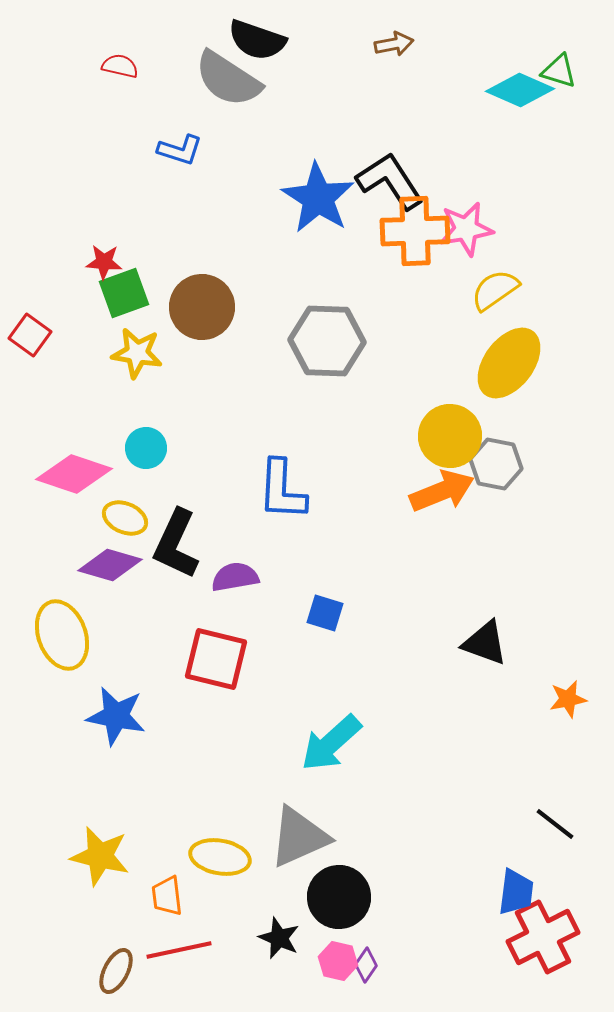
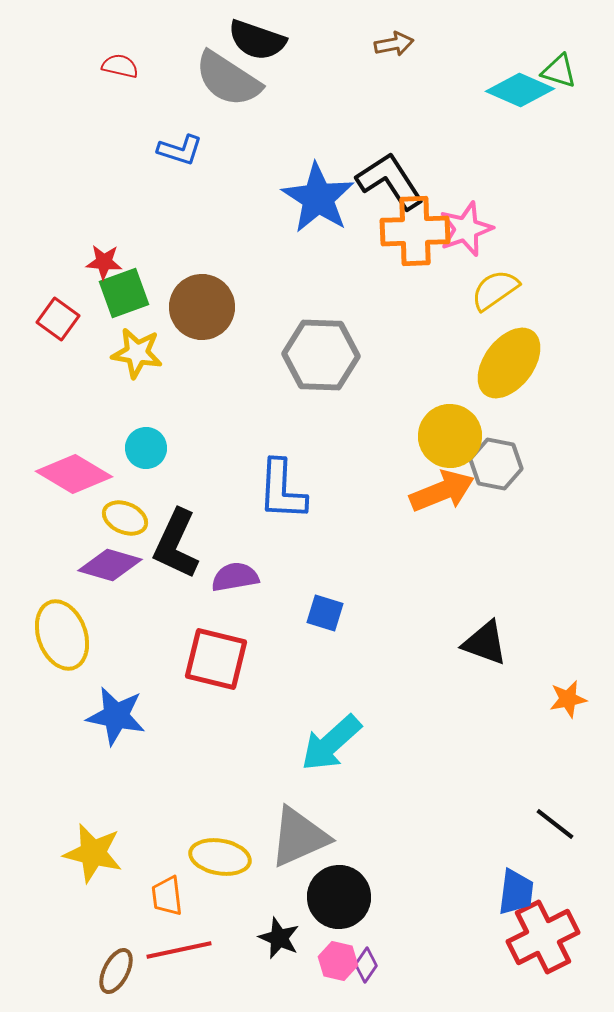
pink star at (466, 229): rotated 10 degrees counterclockwise
red square at (30, 335): moved 28 px right, 16 px up
gray hexagon at (327, 341): moved 6 px left, 14 px down
pink diamond at (74, 474): rotated 12 degrees clockwise
yellow star at (100, 856): moved 7 px left, 3 px up
